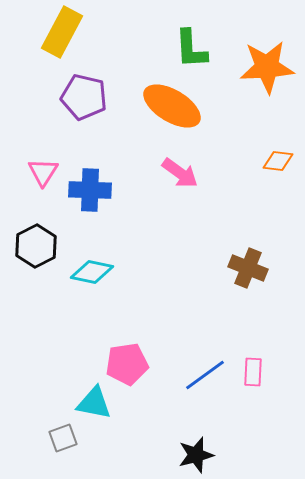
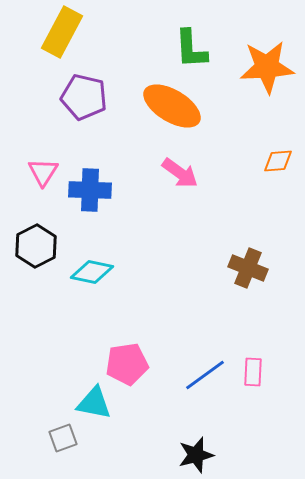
orange diamond: rotated 12 degrees counterclockwise
